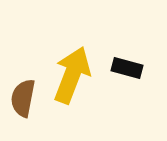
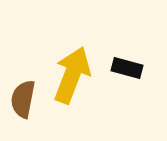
brown semicircle: moved 1 px down
